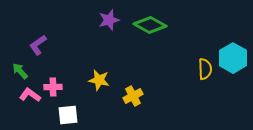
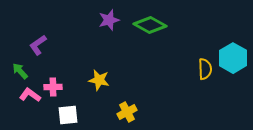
yellow cross: moved 6 px left, 16 px down
